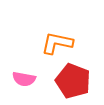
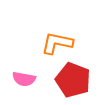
red pentagon: moved 1 px up
